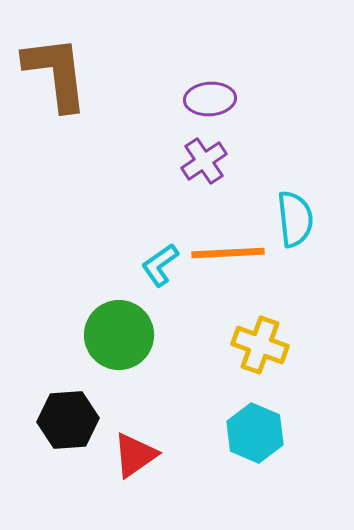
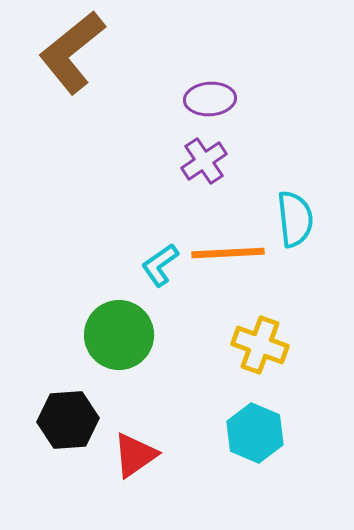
brown L-shape: moved 16 px right, 21 px up; rotated 122 degrees counterclockwise
